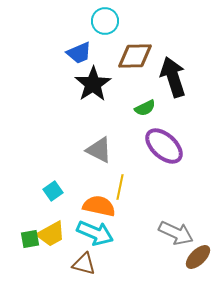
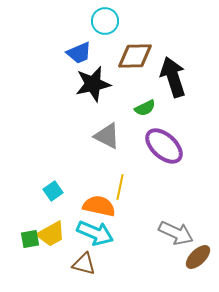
black star: rotated 21 degrees clockwise
gray triangle: moved 8 px right, 14 px up
